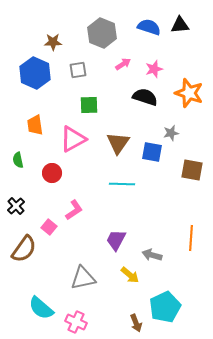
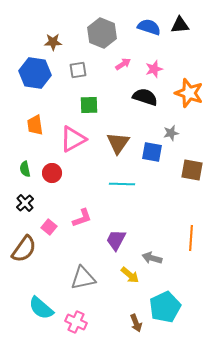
blue hexagon: rotated 16 degrees counterclockwise
green semicircle: moved 7 px right, 9 px down
black cross: moved 9 px right, 3 px up
pink L-shape: moved 8 px right, 8 px down; rotated 15 degrees clockwise
gray arrow: moved 3 px down
